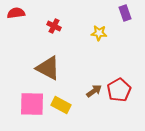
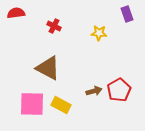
purple rectangle: moved 2 px right, 1 px down
brown arrow: rotated 21 degrees clockwise
